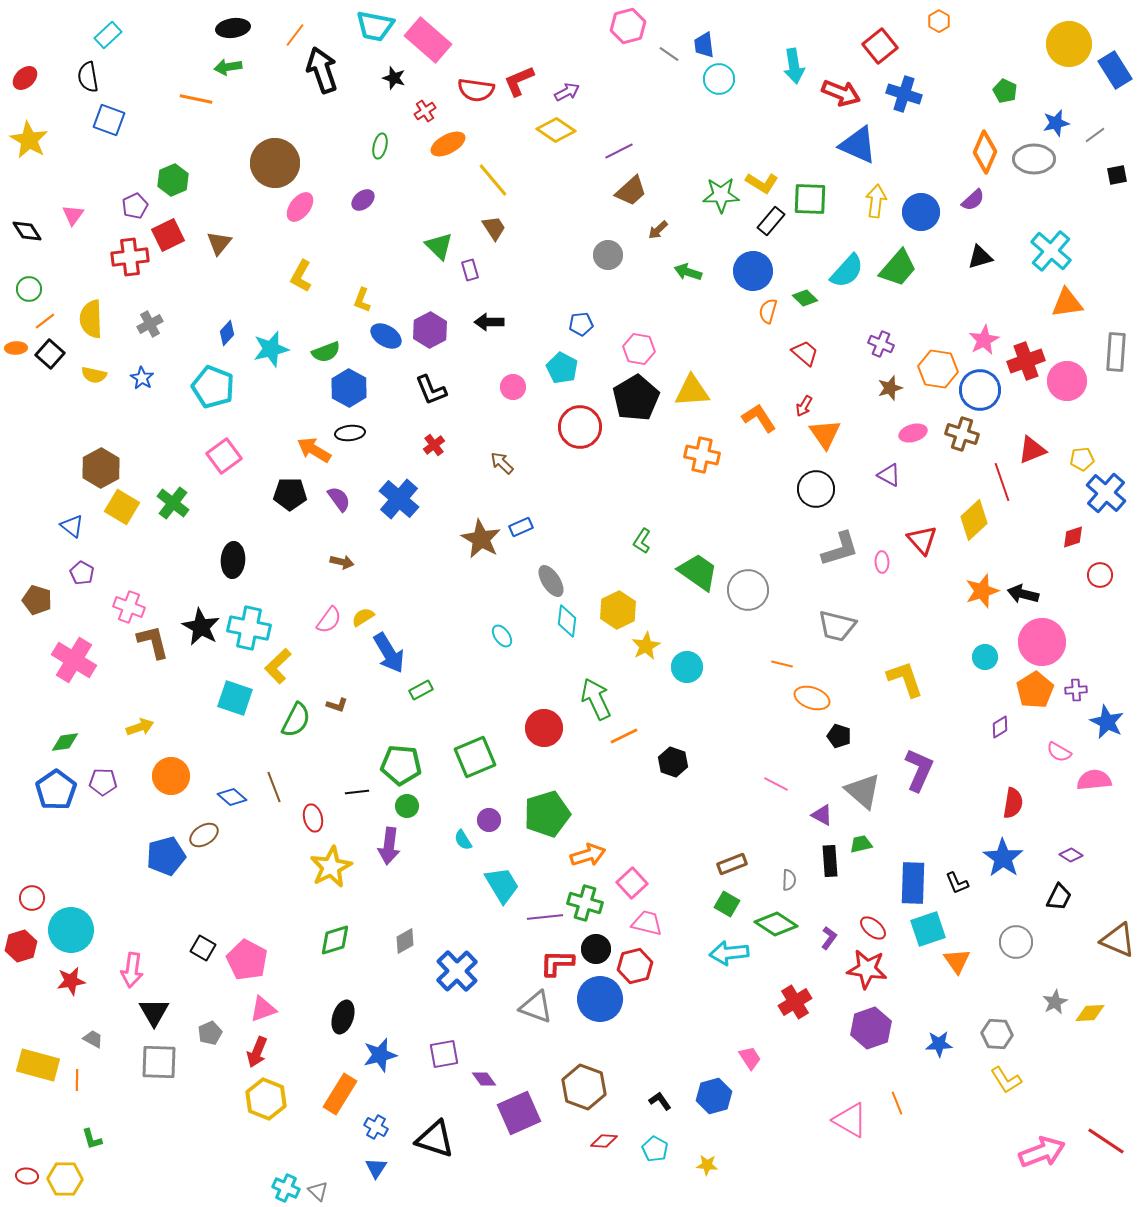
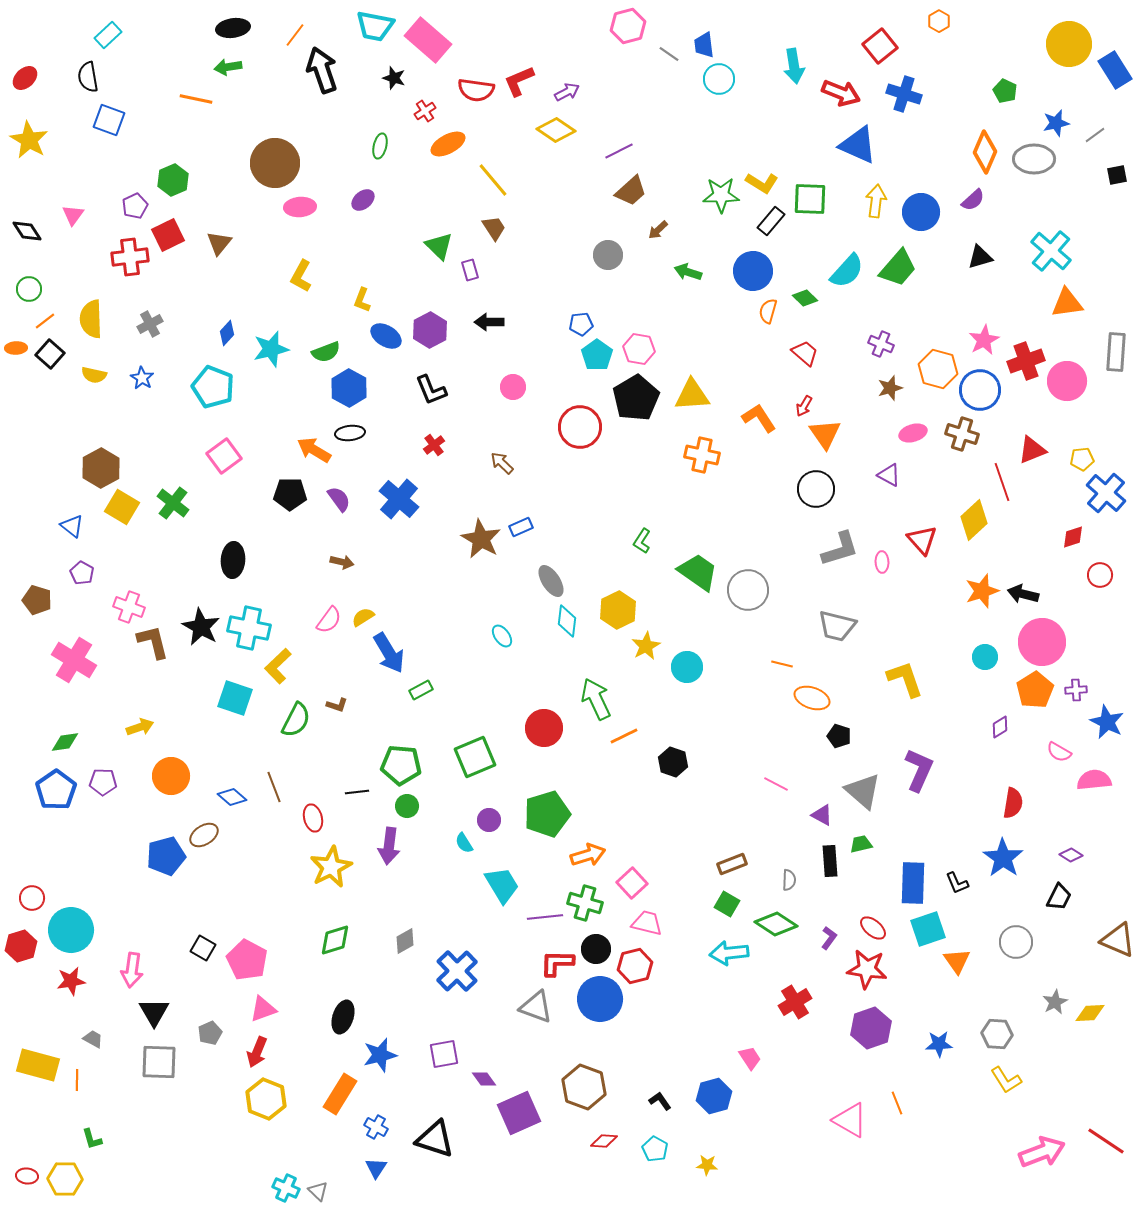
pink ellipse at (300, 207): rotated 48 degrees clockwise
cyan pentagon at (562, 368): moved 35 px right, 13 px up; rotated 8 degrees clockwise
orange hexagon at (938, 369): rotated 6 degrees clockwise
yellow triangle at (692, 391): moved 4 px down
cyan semicircle at (463, 840): moved 1 px right, 3 px down
